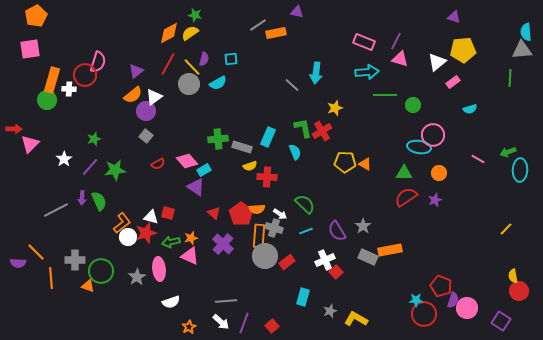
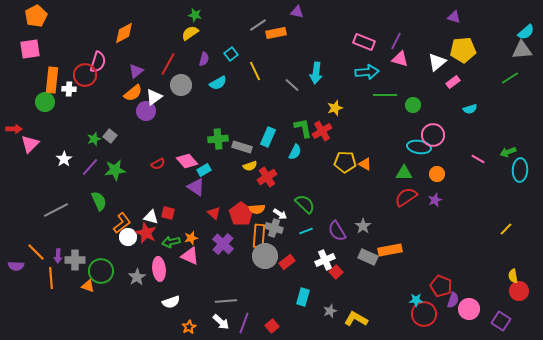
cyan semicircle at (526, 32): rotated 126 degrees counterclockwise
orange diamond at (169, 33): moved 45 px left
cyan square at (231, 59): moved 5 px up; rotated 32 degrees counterclockwise
yellow line at (192, 67): moved 63 px right, 4 px down; rotated 18 degrees clockwise
green line at (510, 78): rotated 54 degrees clockwise
orange rectangle at (52, 80): rotated 10 degrees counterclockwise
gray circle at (189, 84): moved 8 px left, 1 px down
orange semicircle at (133, 95): moved 2 px up
green circle at (47, 100): moved 2 px left, 2 px down
gray square at (146, 136): moved 36 px left
cyan semicircle at (295, 152): rotated 49 degrees clockwise
orange circle at (439, 173): moved 2 px left, 1 px down
red cross at (267, 177): rotated 36 degrees counterclockwise
purple arrow at (82, 198): moved 24 px left, 58 px down
red star at (146, 233): rotated 30 degrees counterclockwise
purple semicircle at (18, 263): moved 2 px left, 3 px down
pink circle at (467, 308): moved 2 px right, 1 px down
